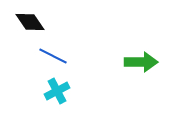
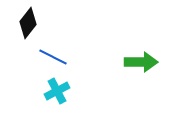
black diamond: moved 2 px left, 1 px down; rotated 72 degrees clockwise
blue line: moved 1 px down
